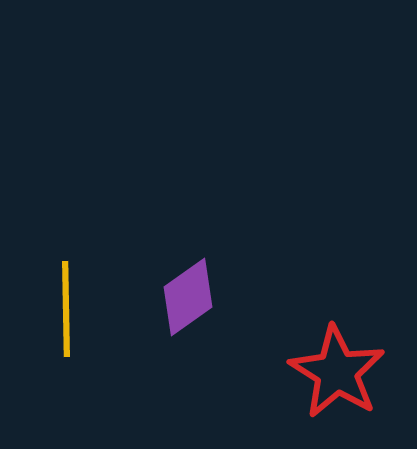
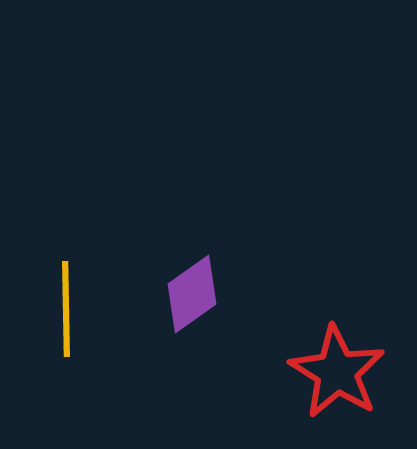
purple diamond: moved 4 px right, 3 px up
